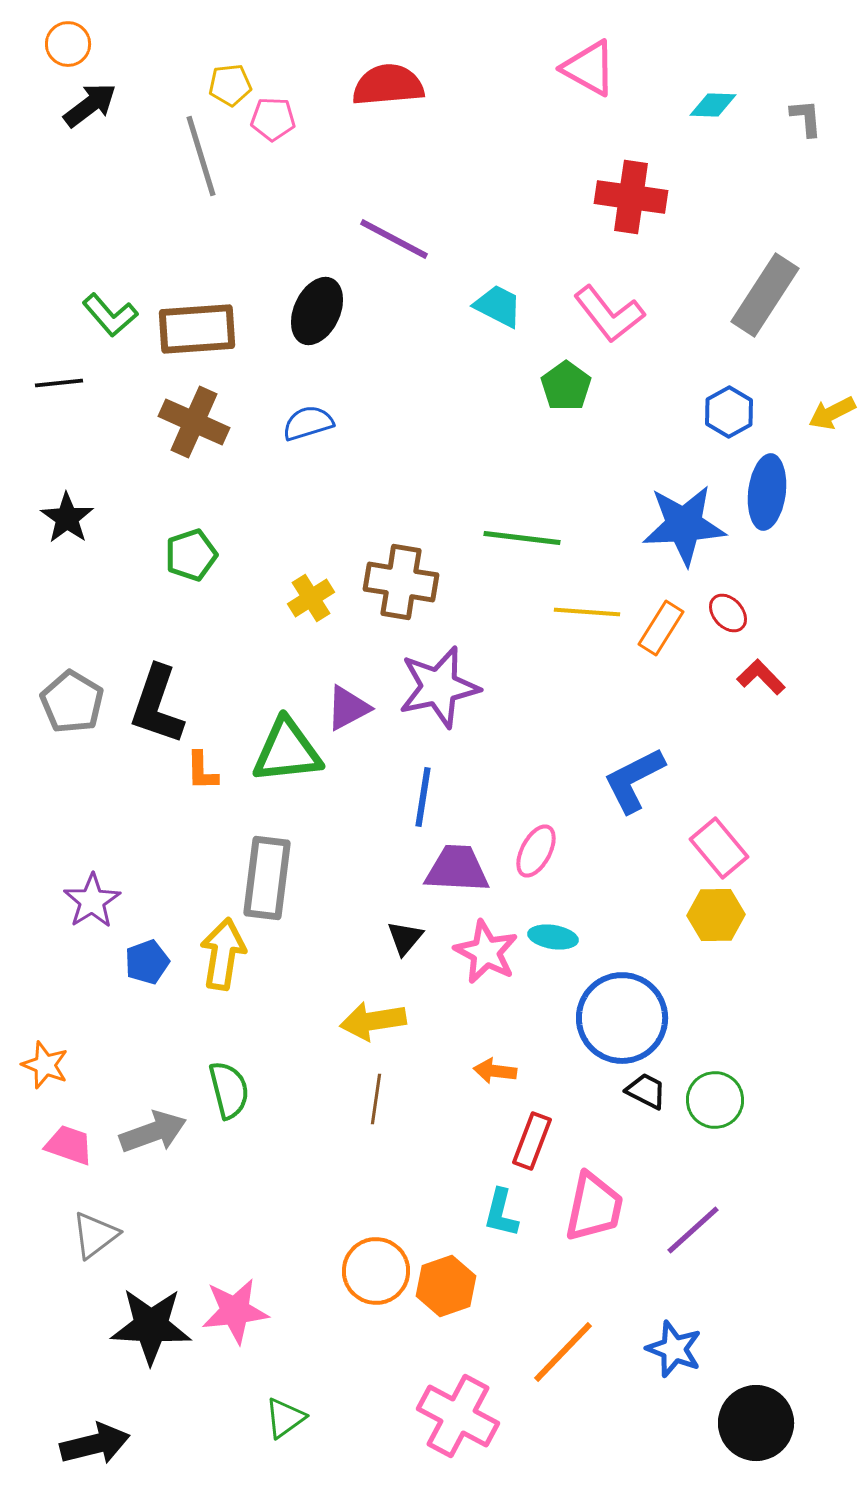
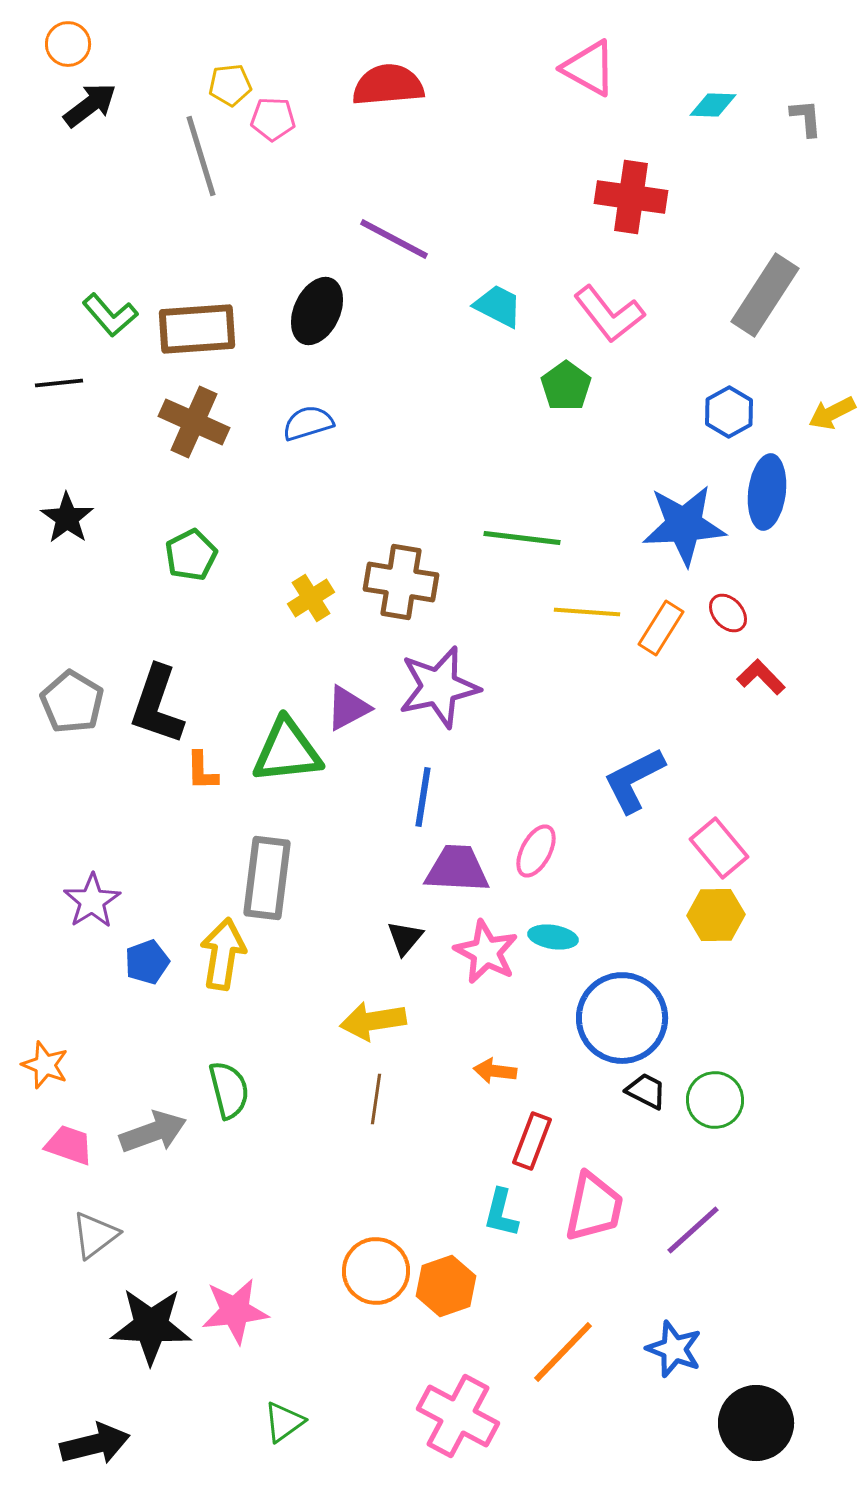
green pentagon at (191, 555): rotated 9 degrees counterclockwise
green triangle at (285, 1418): moved 1 px left, 4 px down
